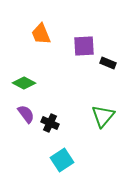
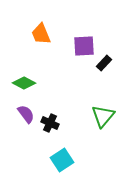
black rectangle: moved 4 px left; rotated 70 degrees counterclockwise
